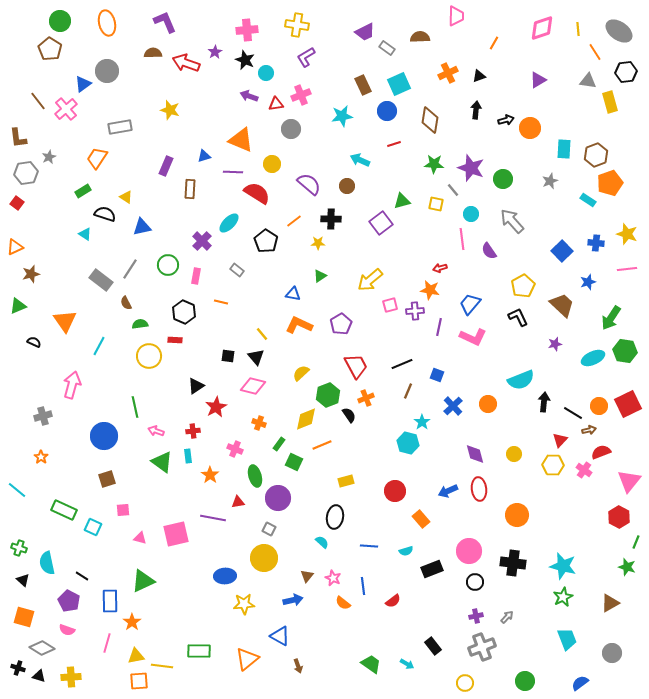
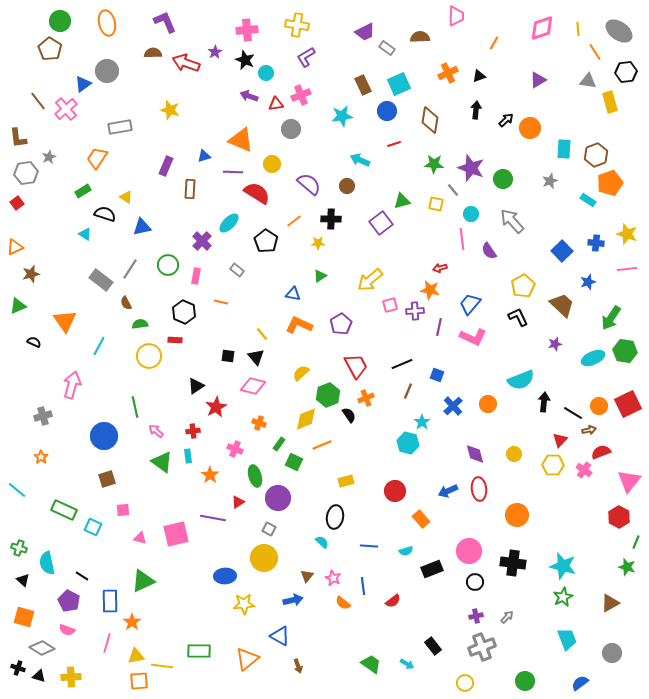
black arrow at (506, 120): rotated 28 degrees counterclockwise
red square at (17, 203): rotated 16 degrees clockwise
pink arrow at (156, 431): rotated 21 degrees clockwise
red triangle at (238, 502): rotated 24 degrees counterclockwise
